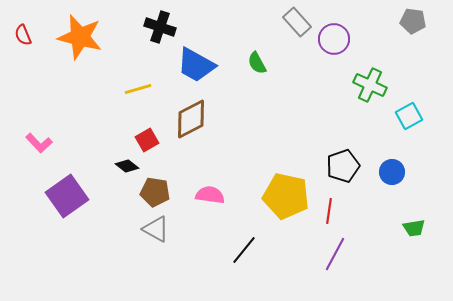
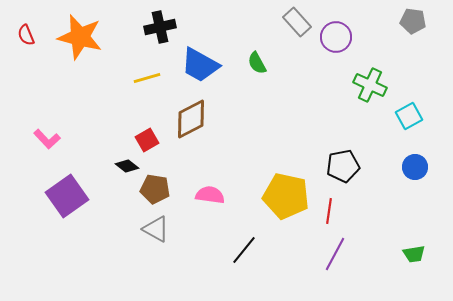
black cross: rotated 32 degrees counterclockwise
red semicircle: moved 3 px right
purple circle: moved 2 px right, 2 px up
blue trapezoid: moved 4 px right
yellow line: moved 9 px right, 11 px up
pink L-shape: moved 8 px right, 4 px up
black pentagon: rotated 8 degrees clockwise
blue circle: moved 23 px right, 5 px up
brown pentagon: moved 3 px up
green trapezoid: moved 26 px down
